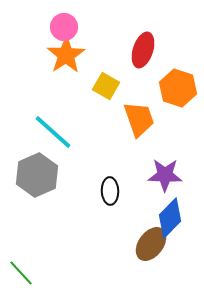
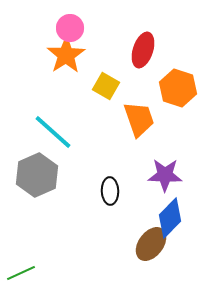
pink circle: moved 6 px right, 1 px down
green line: rotated 72 degrees counterclockwise
